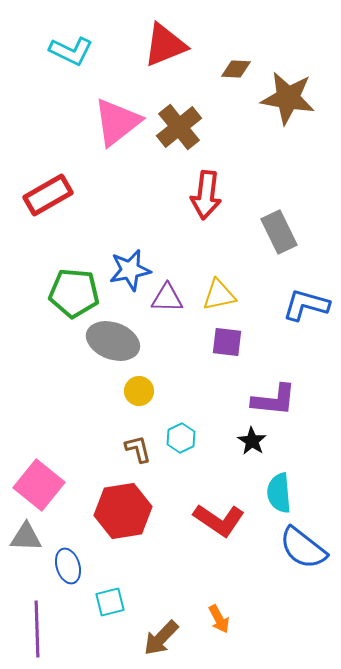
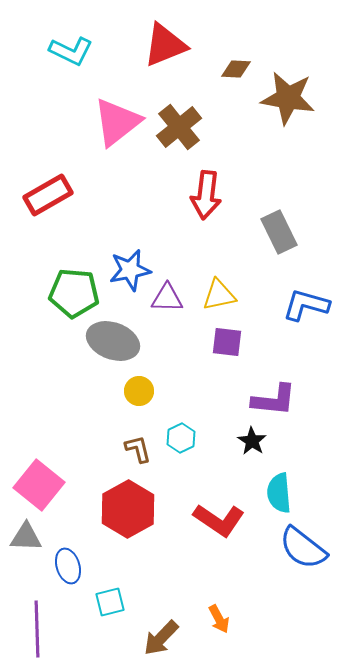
red hexagon: moved 5 px right, 2 px up; rotated 20 degrees counterclockwise
